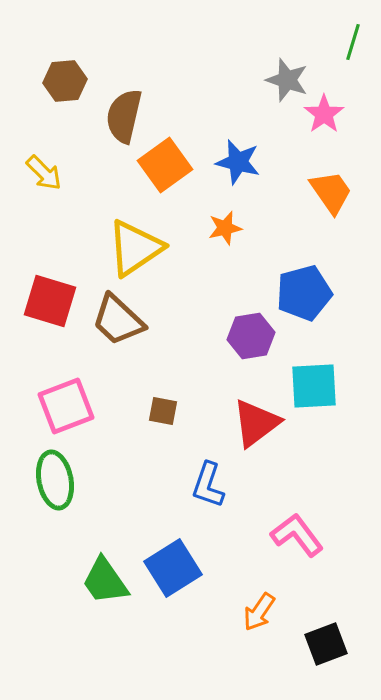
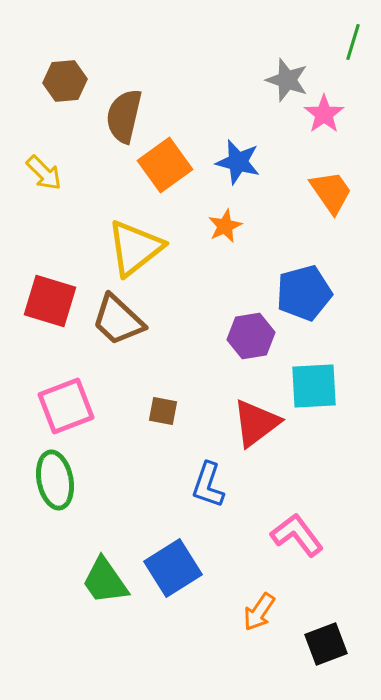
orange star: moved 2 px up; rotated 12 degrees counterclockwise
yellow triangle: rotated 4 degrees counterclockwise
